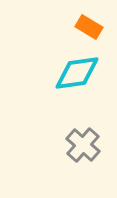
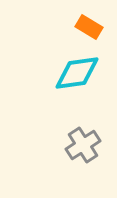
gray cross: rotated 16 degrees clockwise
